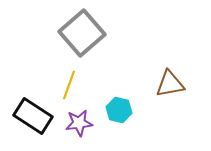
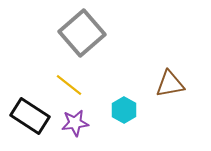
yellow line: rotated 72 degrees counterclockwise
cyan hexagon: moved 5 px right; rotated 15 degrees clockwise
black rectangle: moved 3 px left
purple star: moved 4 px left
